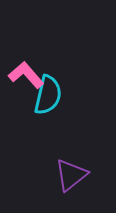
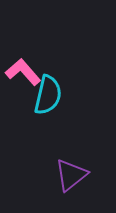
pink L-shape: moved 3 px left, 3 px up
